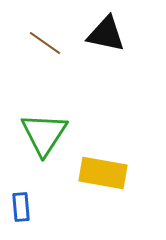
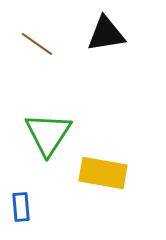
black triangle: rotated 21 degrees counterclockwise
brown line: moved 8 px left, 1 px down
green triangle: moved 4 px right
